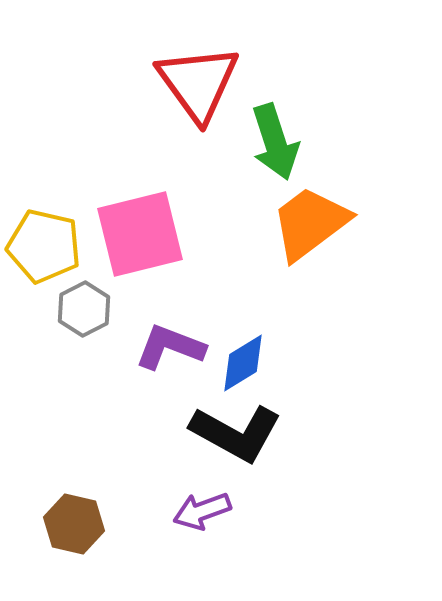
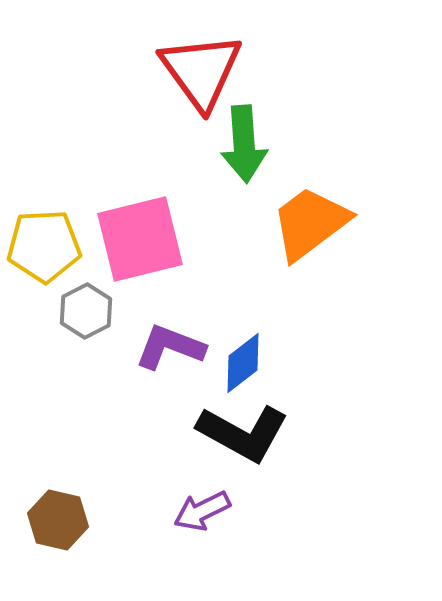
red triangle: moved 3 px right, 12 px up
green arrow: moved 31 px left, 2 px down; rotated 14 degrees clockwise
pink square: moved 5 px down
yellow pentagon: rotated 16 degrees counterclockwise
gray hexagon: moved 2 px right, 2 px down
blue diamond: rotated 6 degrees counterclockwise
black L-shape: moved 7 px right
purple arrow: rotated 6 degrees counterclockwise
brown hexagon: moved 16 px left, 4 px up
